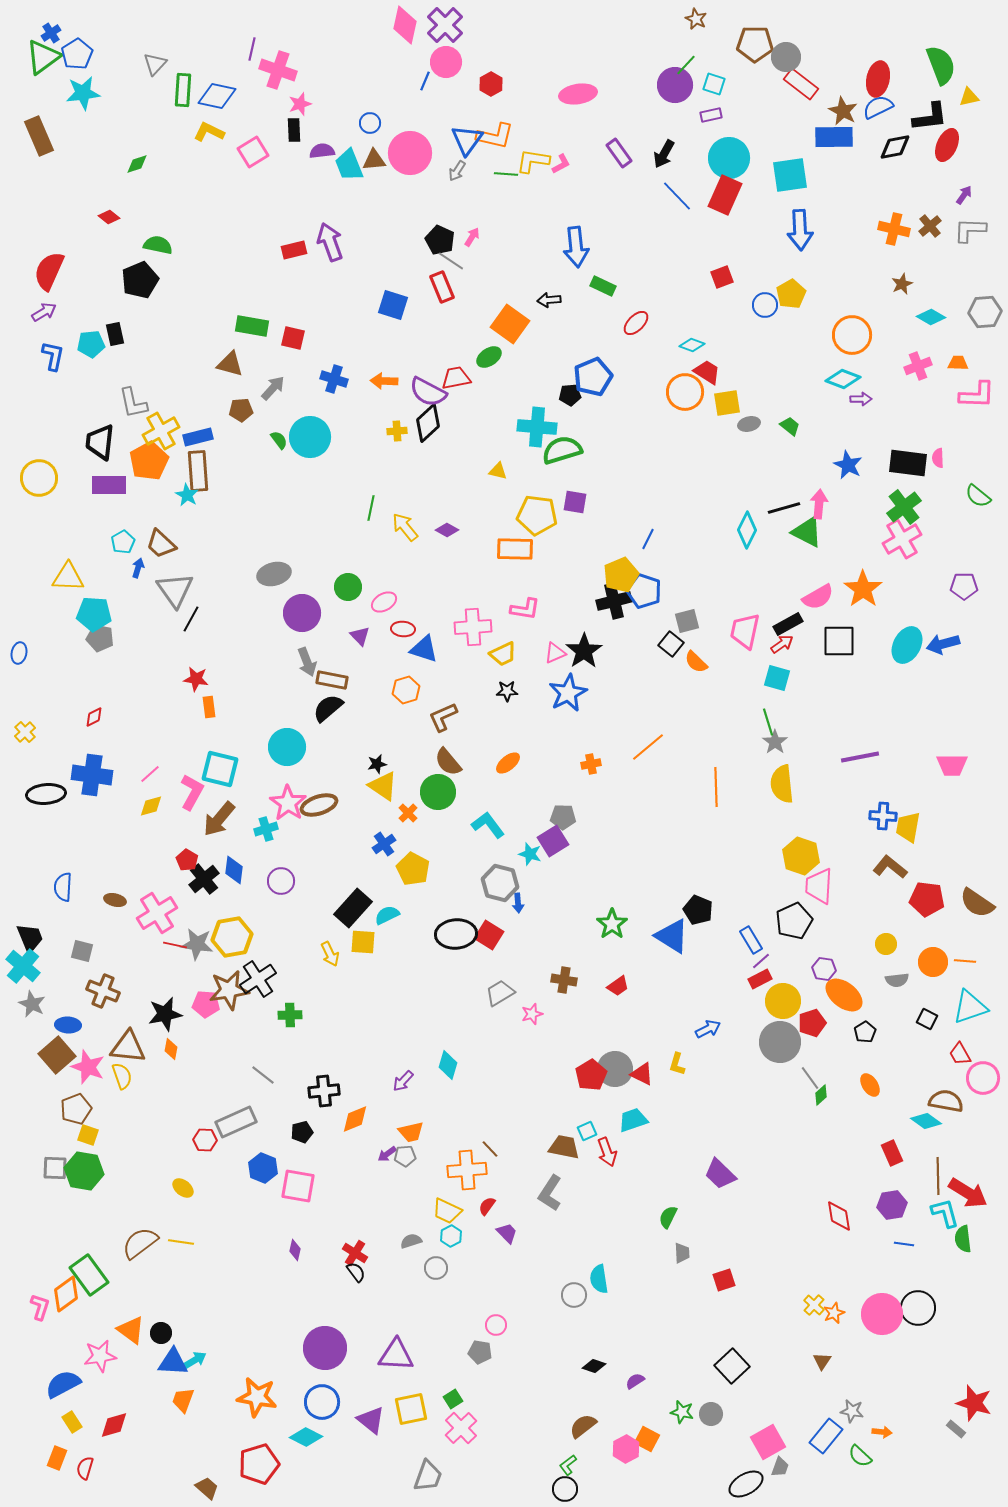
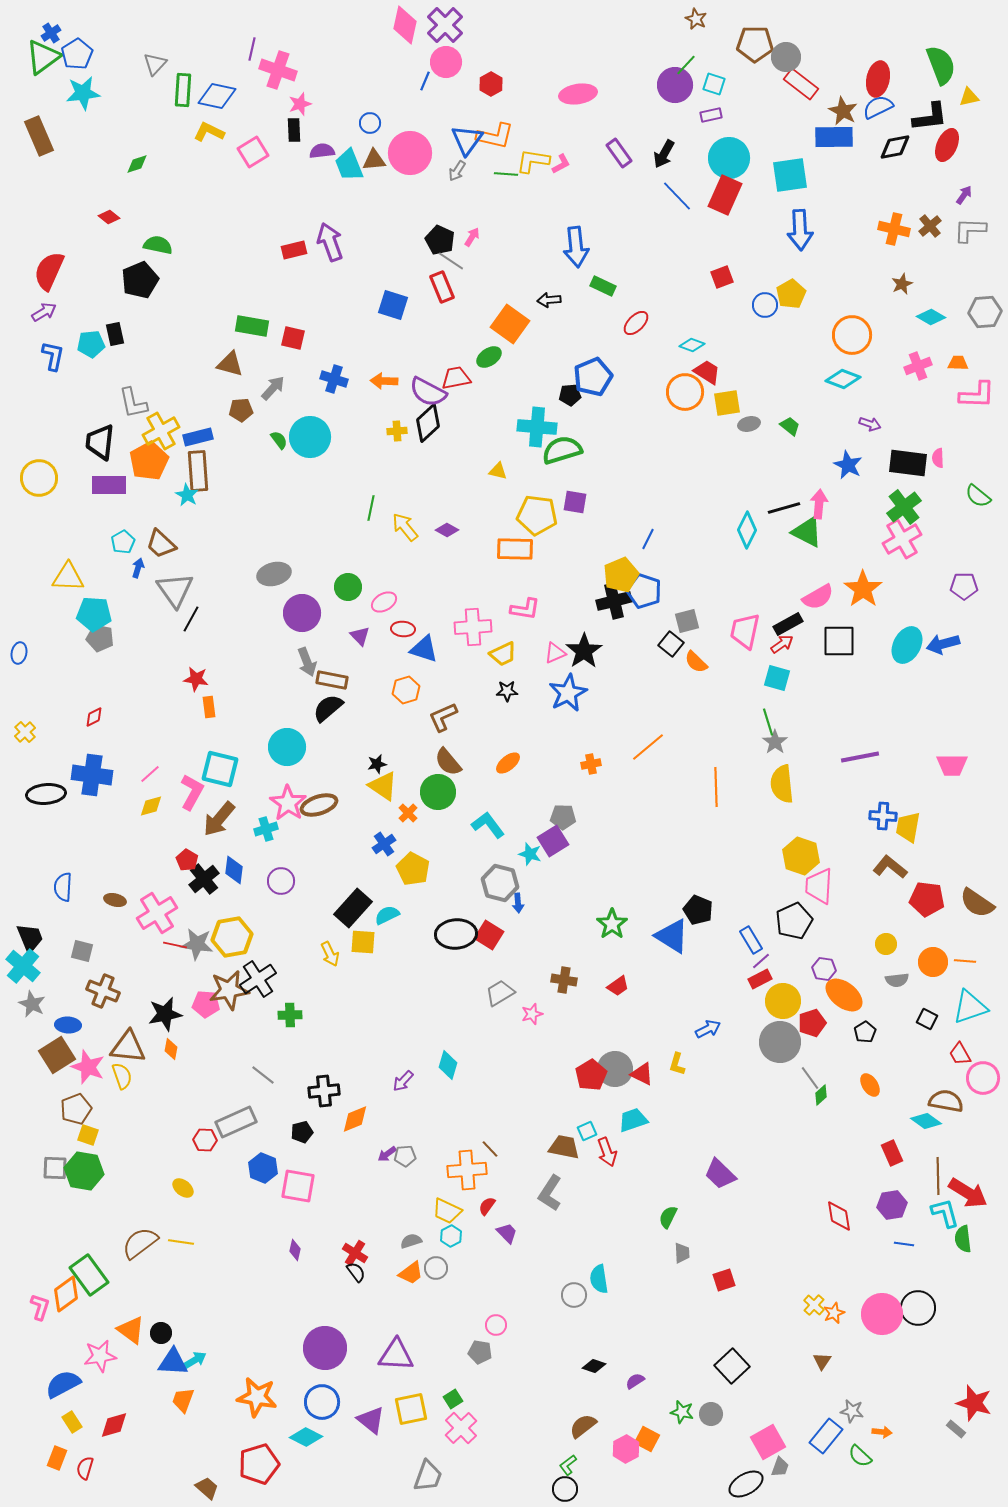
purple arrow at (861, 399): moved 9 px right, 25 px down; rotated 20 degrees clockwise
brown square at (57, 1055): rotated 9 degrees clockwise
orange trapezoid at (411, 1132): moved 141 px down; rotated 24 degrees counterclockwise
